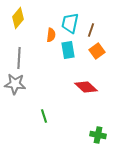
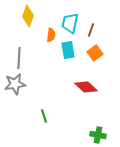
yellow diamond: moved 10 px right, 2 px up; rotated 20 degrees counterclockwise
orange square: moved 2 px left, 2 px down
gray star: rotated 15 degrees counterclockwise
